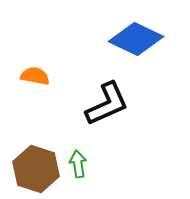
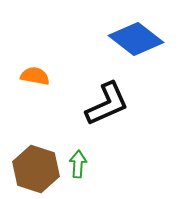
blue diamond: rotated 12 degrees clockwise
green arrow: rotated 12 degrees clockwise
